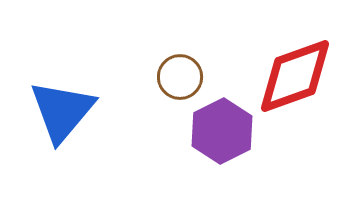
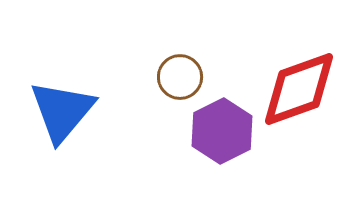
red diamond: moved 4 px right, 13 px down
